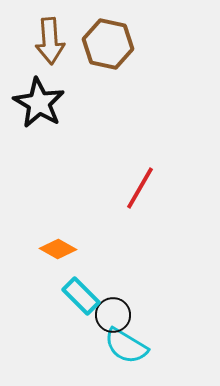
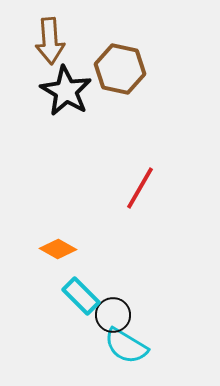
brown hexagon: moved 12 px right, 25 px down
black star: moved 27 px right, 12 px up
